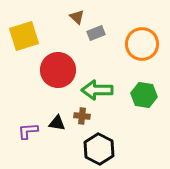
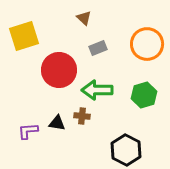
brown triangle: moved 7 px right, 1 px down
gray rectangle: moved 2 px right, 15 px down
orange circle: moved 5 px right
red circle: moved 1 px right
green hexagon: rotated 25 degrees counterclockwise
black hexagon: moved 27 px right, 1 px down
